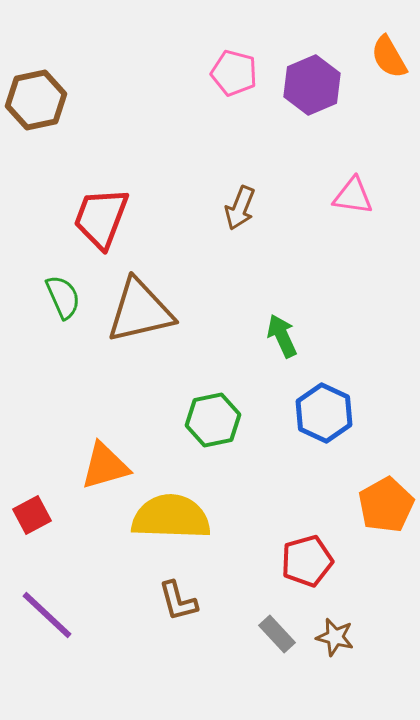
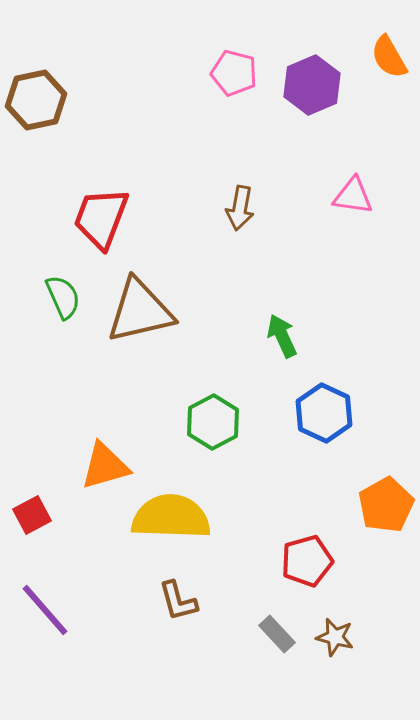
brown arrow: rotated 12 degrees counterclockwise
green hexagon: moved 2 px down; rotated 16 degrees counterclockwise
purple line: moved 2 px left, 5 px up; rotated 6 degrees clockwise
